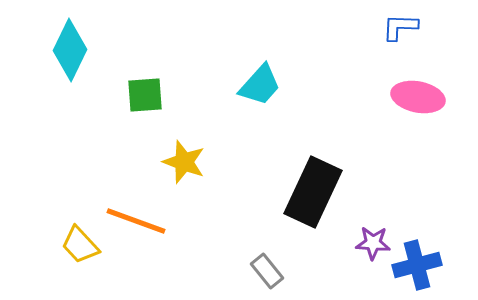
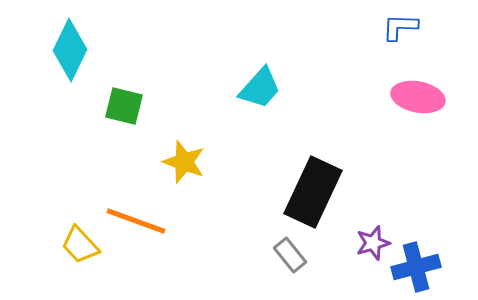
cyan trapezoid: moved 3 px down
green square: moved 21 px left, 11 px down; rotated 18 degrees clockwise
purple star: rotated 20 degrees counterclockwise
blue cross: moved 1 px left, 2 px down
gray rectangle: moved 23 px right, 16 px up
